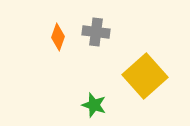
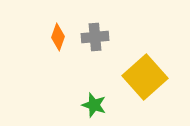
gray cross: moved 1 px left, 5 px down; rotated 12 degrees counterclockwise
yellow square: moved 1 px down
